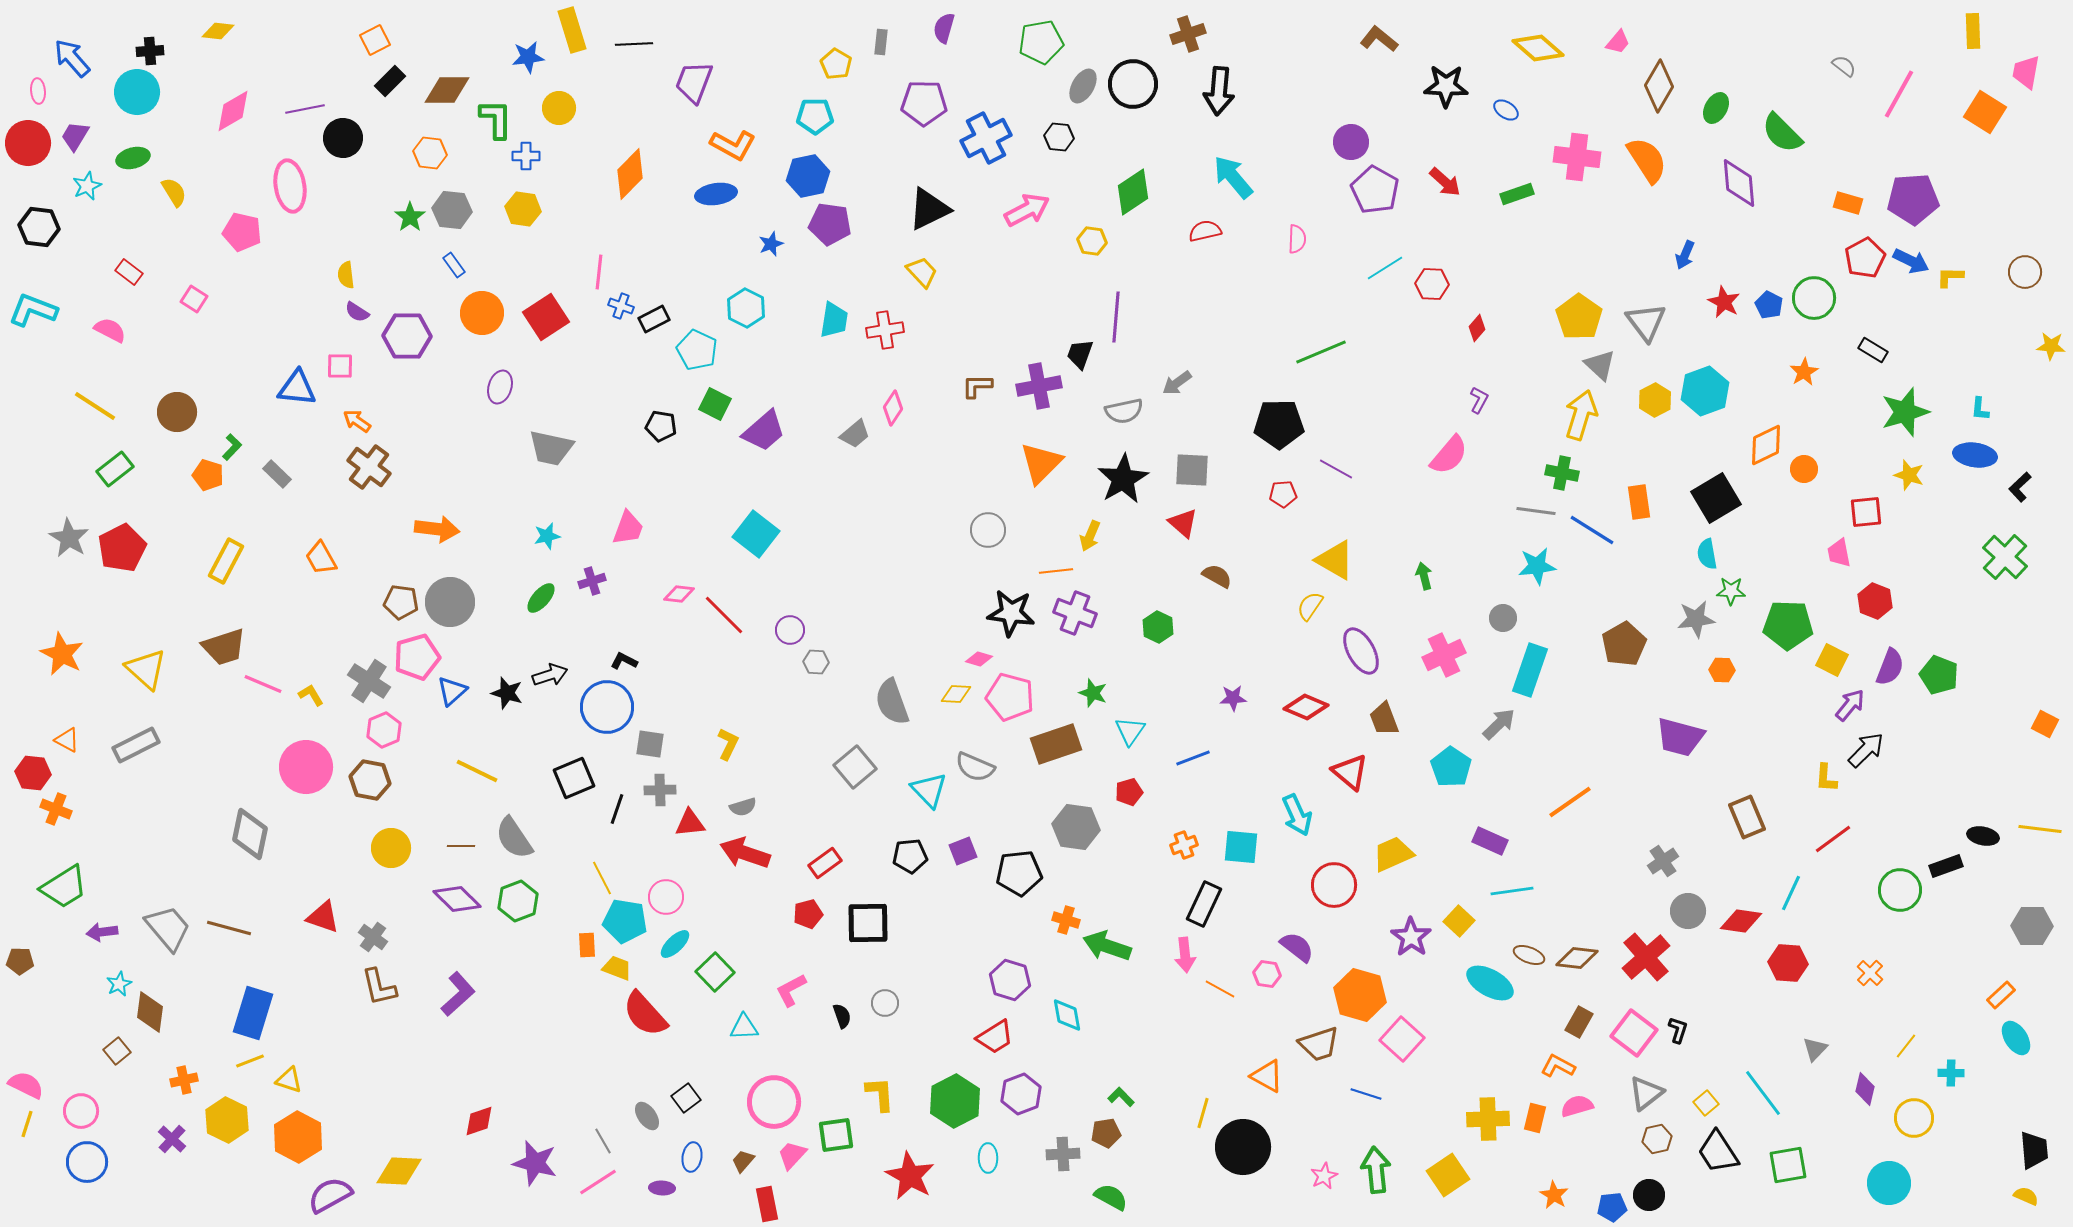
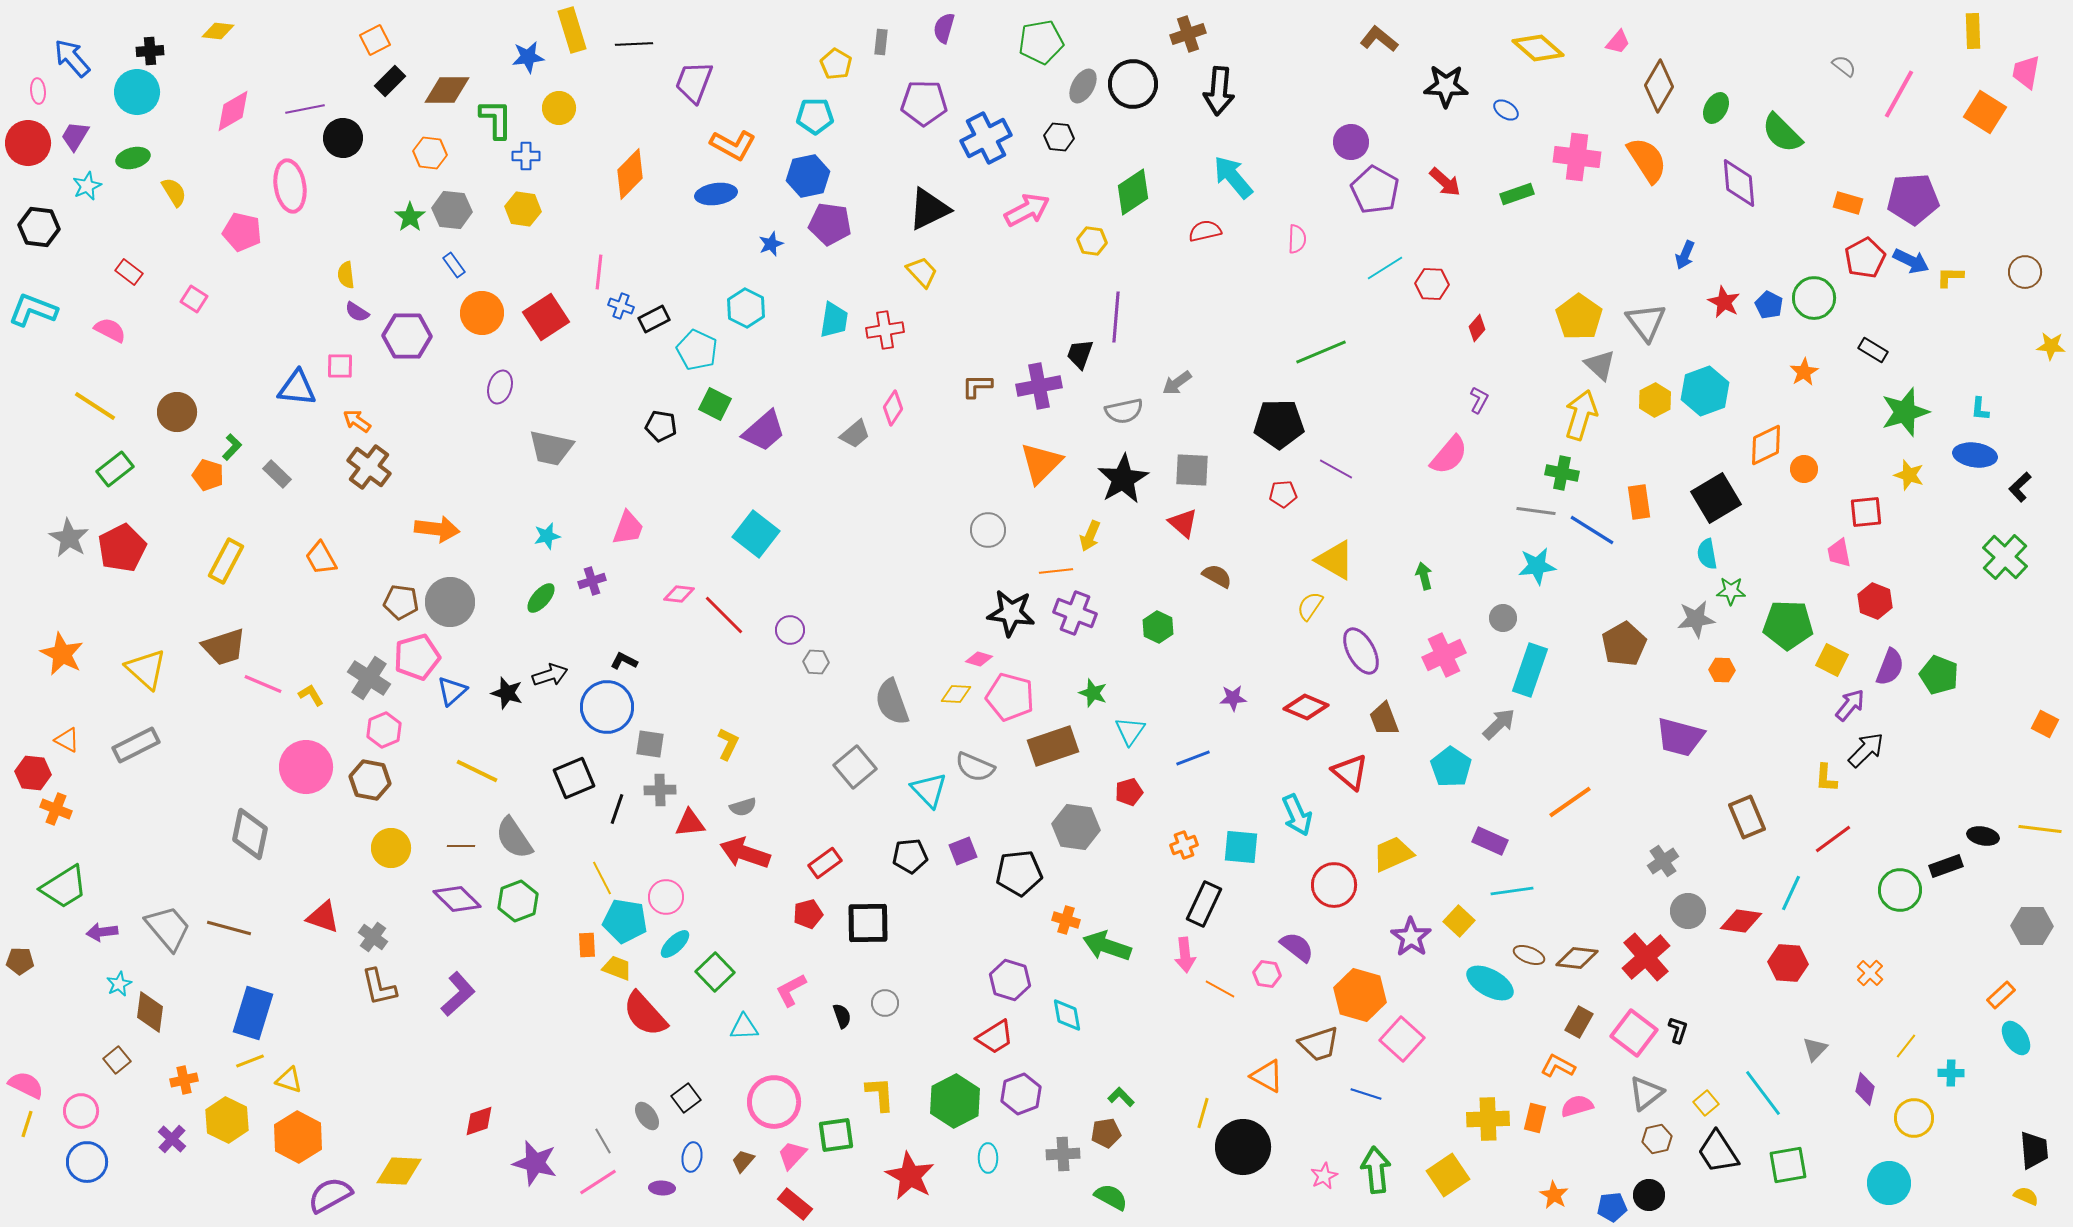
gray cross at (369, 681): moved 3 px up
brown rectangle at (1056, 744): moved 3 px left, 2 px down
brown square at (117, 1051): moved 9 px down
red rectangle at (767, 1204): moved 28 px right; rotated 40 degrees counterclockwise
